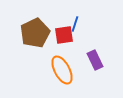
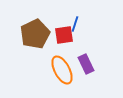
brown pentagon: moved 1 px down
purple rectangle: moved 9 px left, 4 px down
